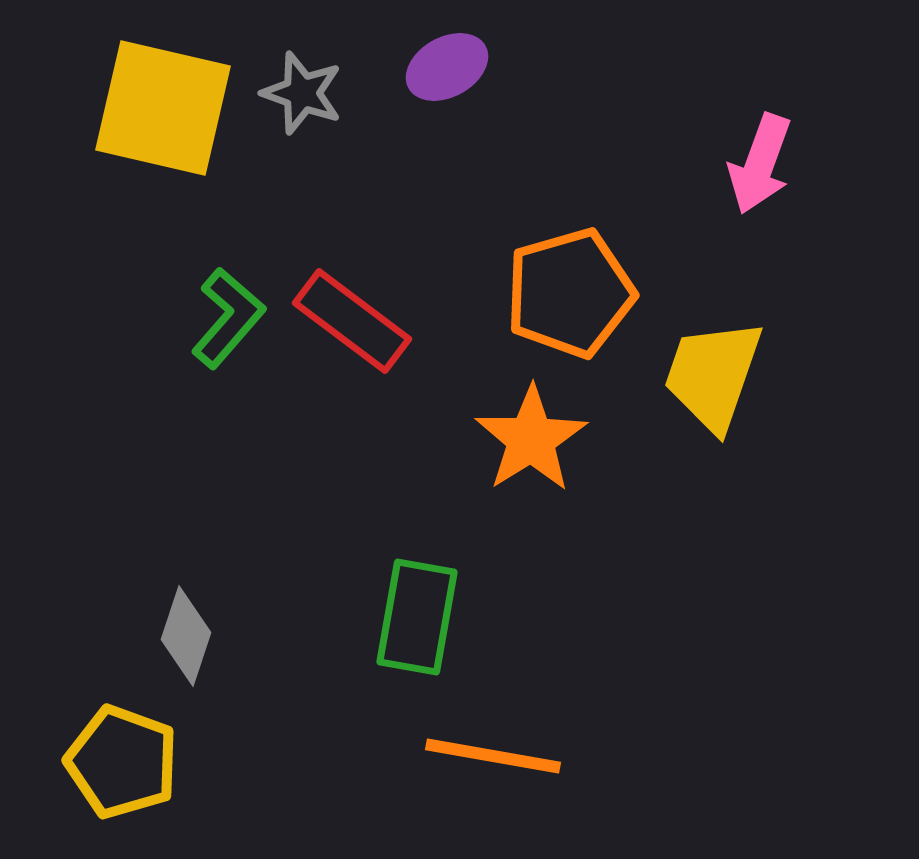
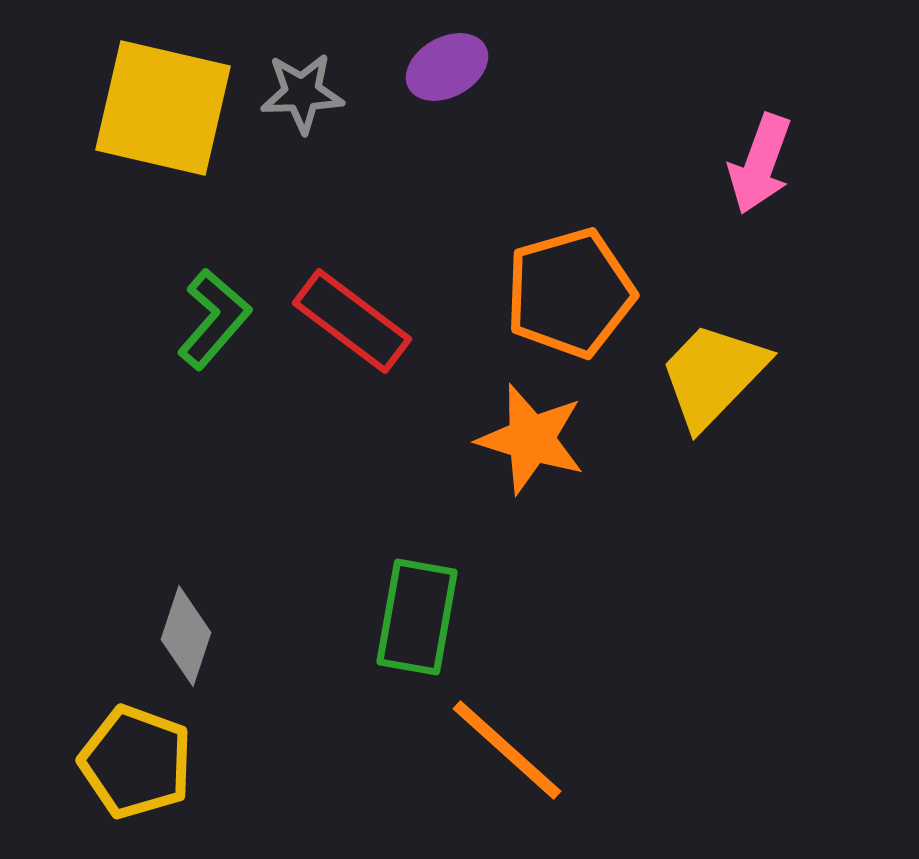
gray star: rotated 22 degrees counterclockwise
green L-shape: moved 14 px left, 1 px down
yellow trapezoid: rotated 25 degrees clockwise
orange star: rotated 23 degrees counterclockwise
orange line: moved 14 px right, 6 px up; rotated 32 degrees clockwise
yellow pentagon: moved 14 px right
